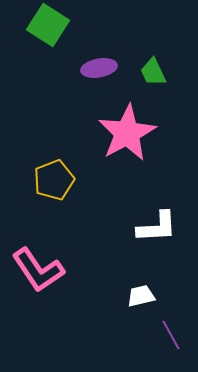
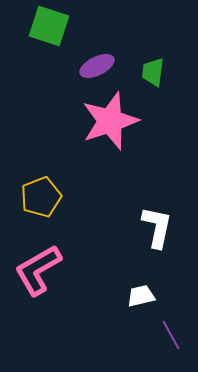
green square: moved 1 px right, 1 px down; rotated 15 degrees counterclockwise
purple ellipse: moved 2 px left, 2 px up; rotated 16 degrees counterclockwise
green trapezoid: rotated 32 degrees clockwise
pink star: moved 17 px left, 12 px up; rotated 10 degrees clockwise
yellow pentagon: moved 13 px left, 17 px down
white L-shape: rotated 75 degrees counterclockwise
pink L-shape: rotated 94 degrees clockwise
